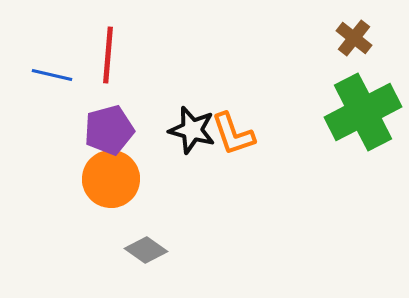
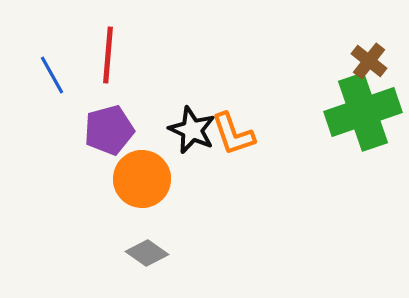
brown cross: moved 15 px right, 23 px down
blue line: rotated 48 degrees clockwise
green cross: rotated 8 degrees clockwise
black star: rotated 9 degrees clockwise
orange circle: moved 31 px right
gray diamond: moved 1 px right, 3 px down
